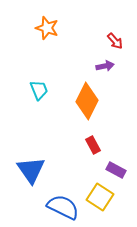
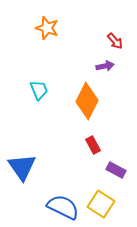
blue triangle: moved 9 px left, 3 px up
yellow square: moved 1 px right, 7 px down
